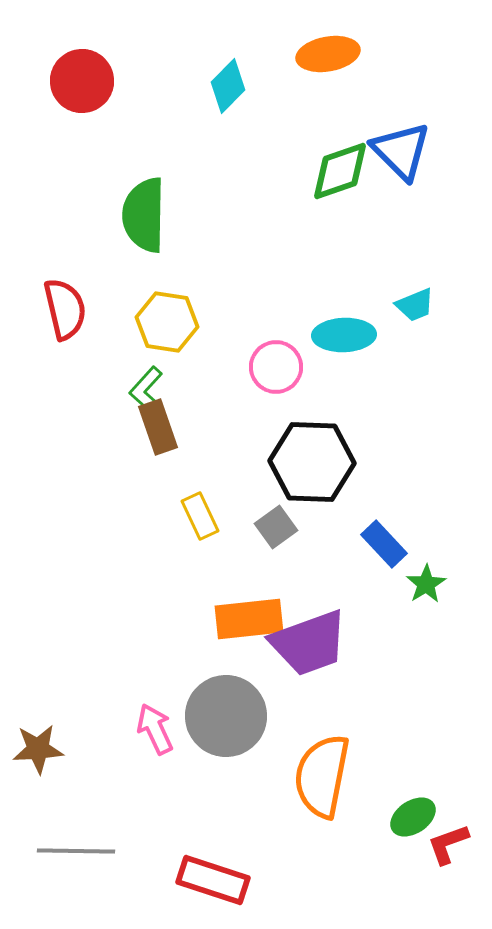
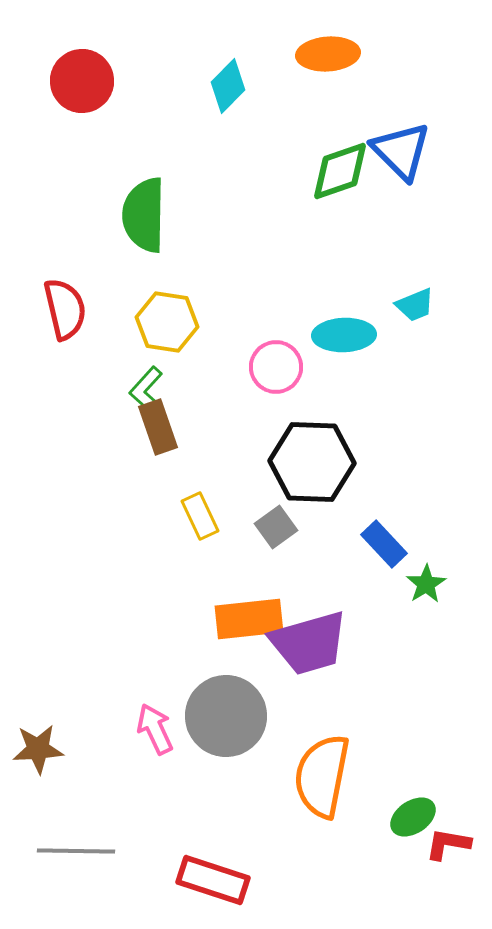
orange ellipse: rotated 6 degrees clockwise
purple trapezoid: rotated 4 degrees clockwise
red L-shape: rotated 30 degrees clockwise
